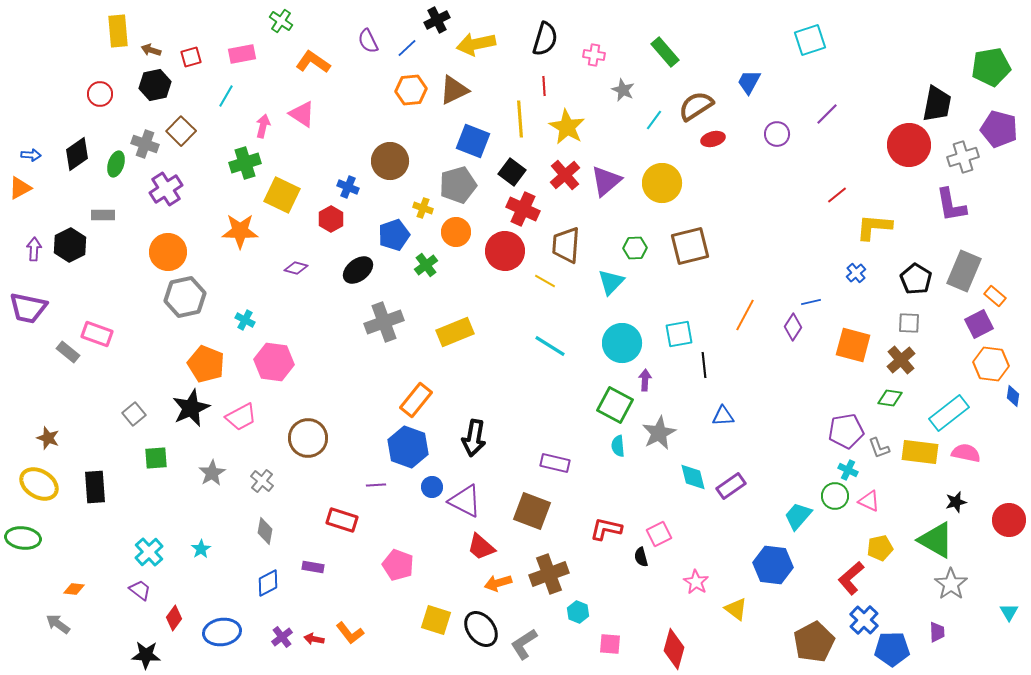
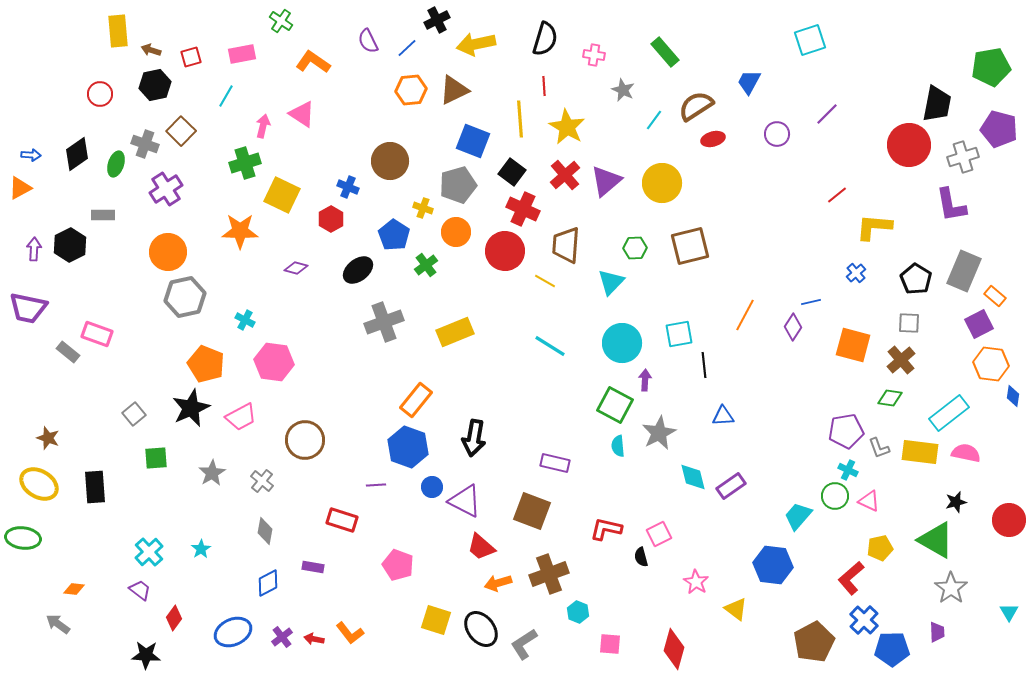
blue pentagon at (394, 235): rotated 20 degrees counterclockwise
brown circle at (308, 438): moved 3 px left, 2 px down
gray star at (951, 584): moved 4 px down
blue ellipse at (222, 632): moved 11 px right; rotated 15 degrees counterclockwise
